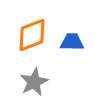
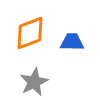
orange diamond: moved 2 px left, 2 px up
